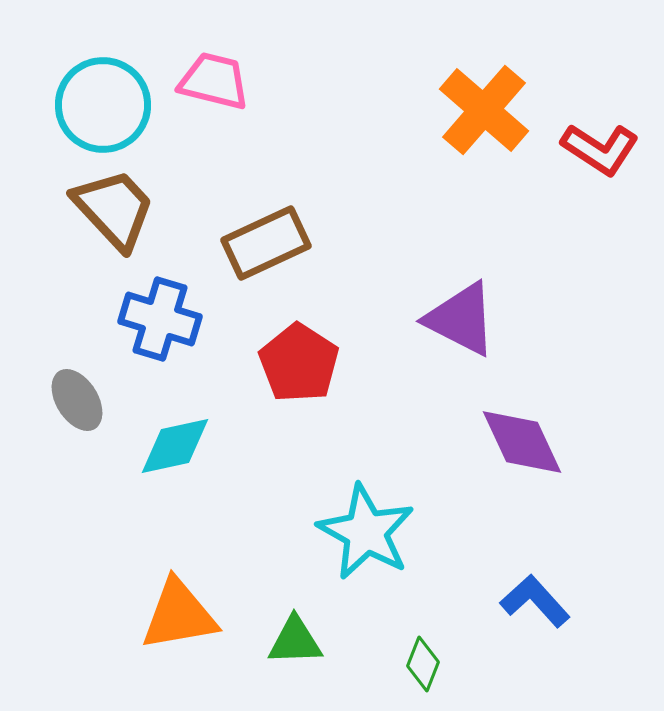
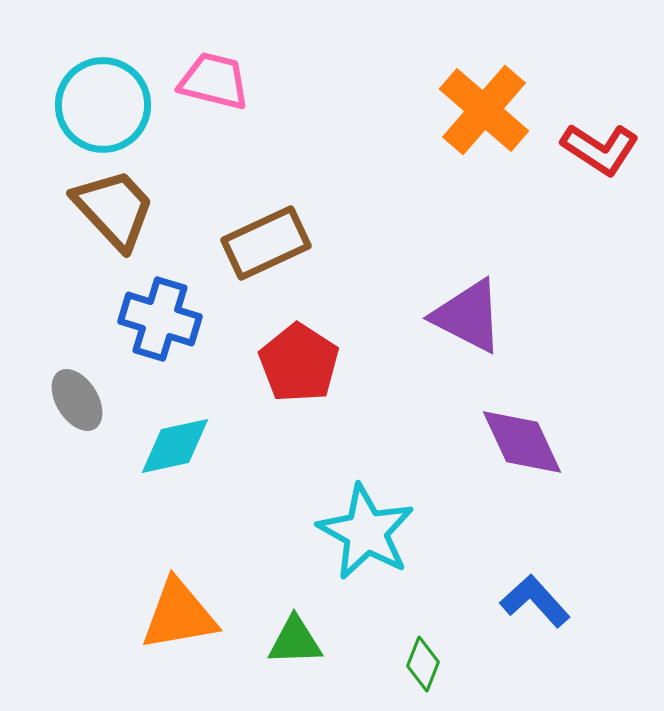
purple triangle: moved 7 px right, 3 px up
